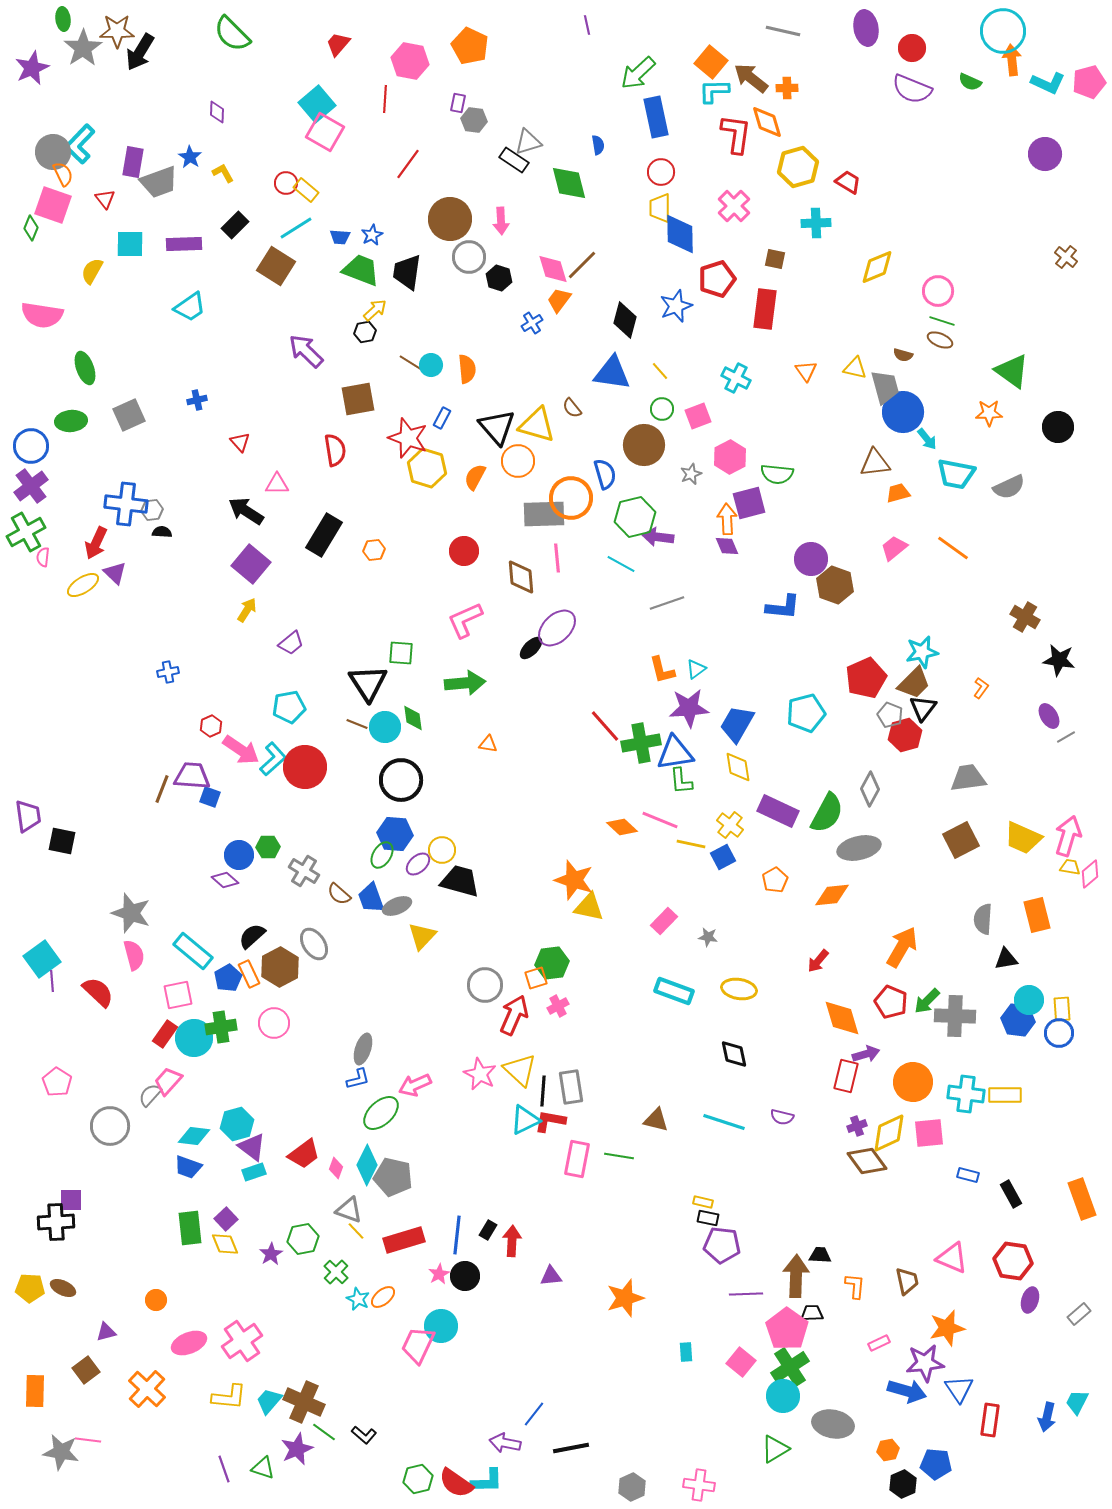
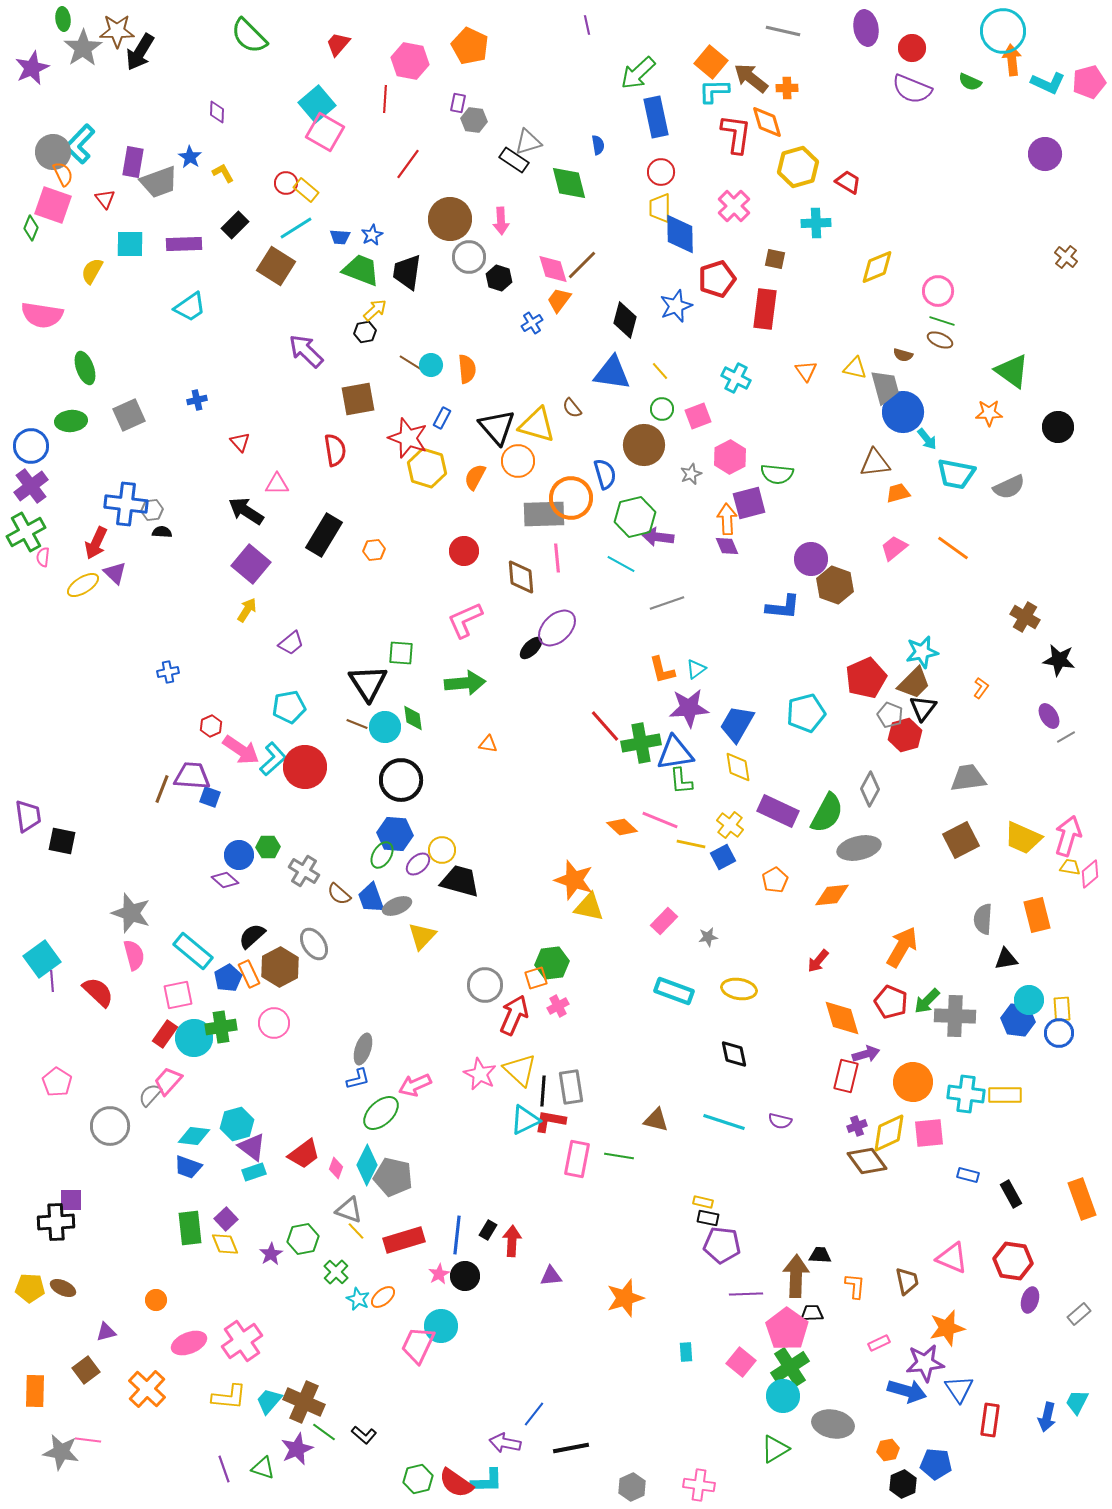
green semicircle at (232, 34): moved 17 px right, 2 px down
gray star at (708, 937): rotated 18 degrees counterclockwise
purple semicircle at (782, 1117): moved 2 px left, 4 px down
